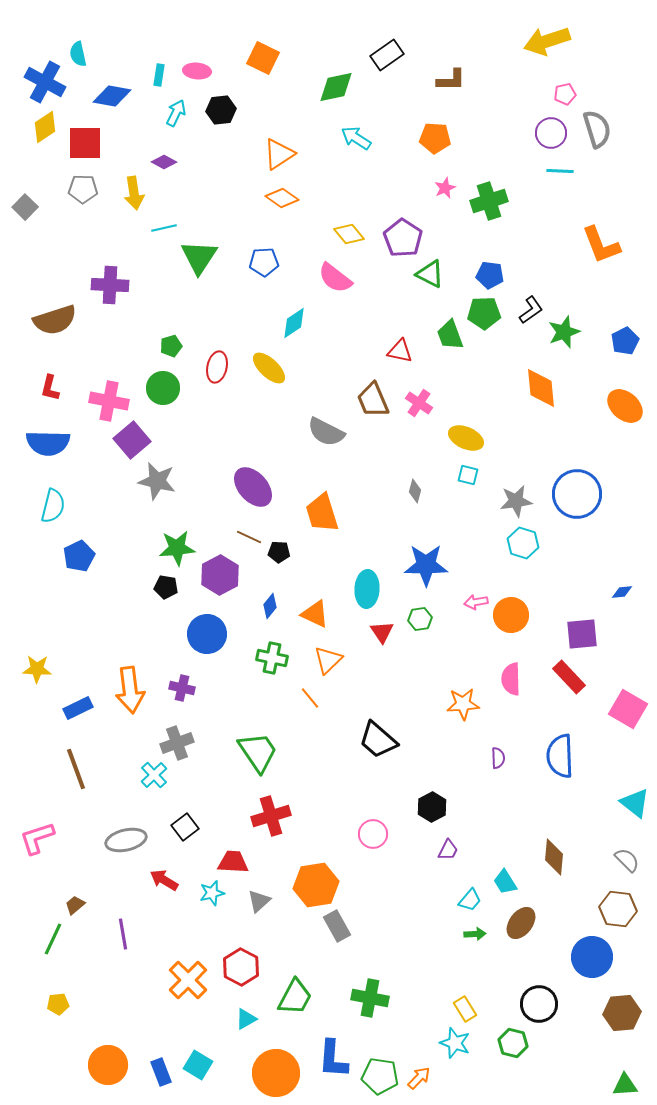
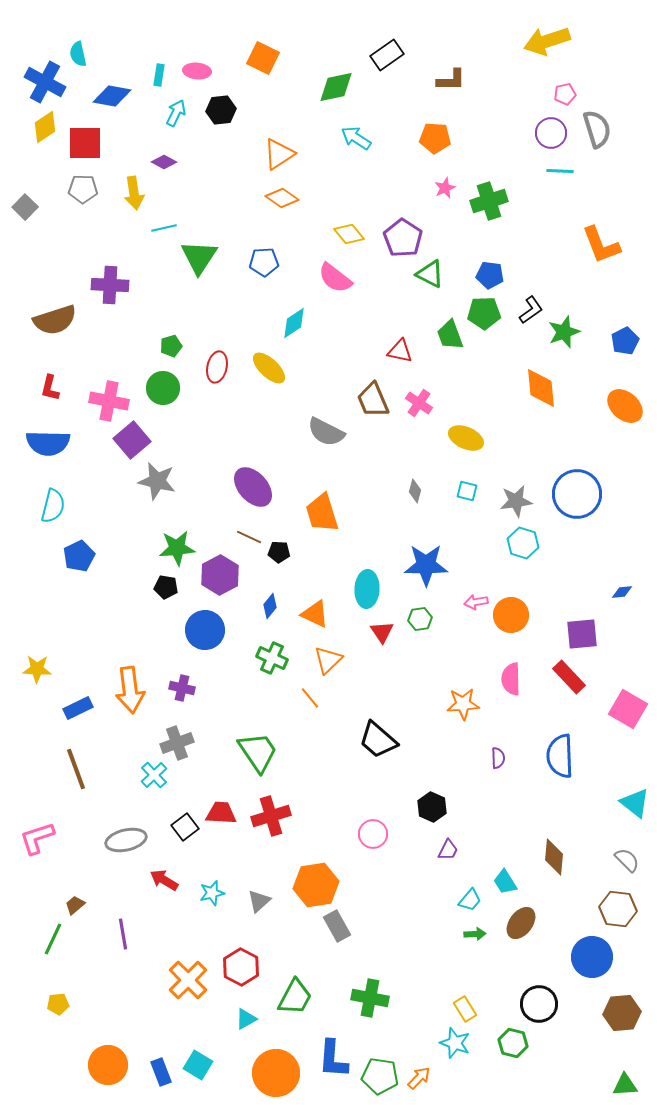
cyan square at (468, 475): moved 1 px left, 16 px down
blue circle at (207, 634): moved 2 px left, 4 px up
green cross at (272, 658): rotated 12 degrees clockwise
black hexagon at (432, 807): rotated 8 degrees counterclockwise
red trapezoid at (233, 862): moved 12 px left, 49 px up
